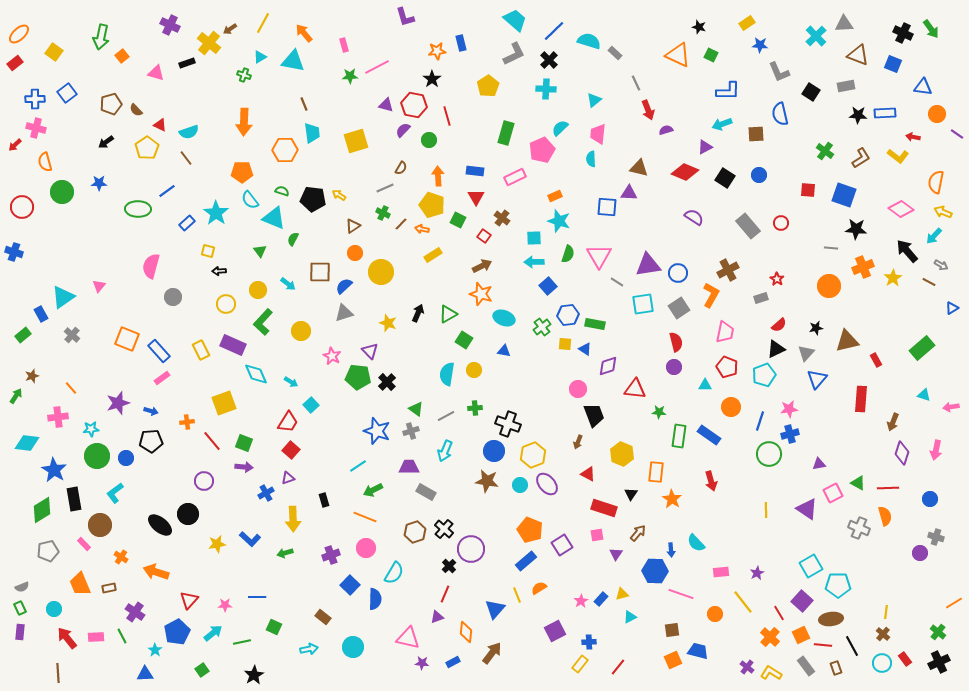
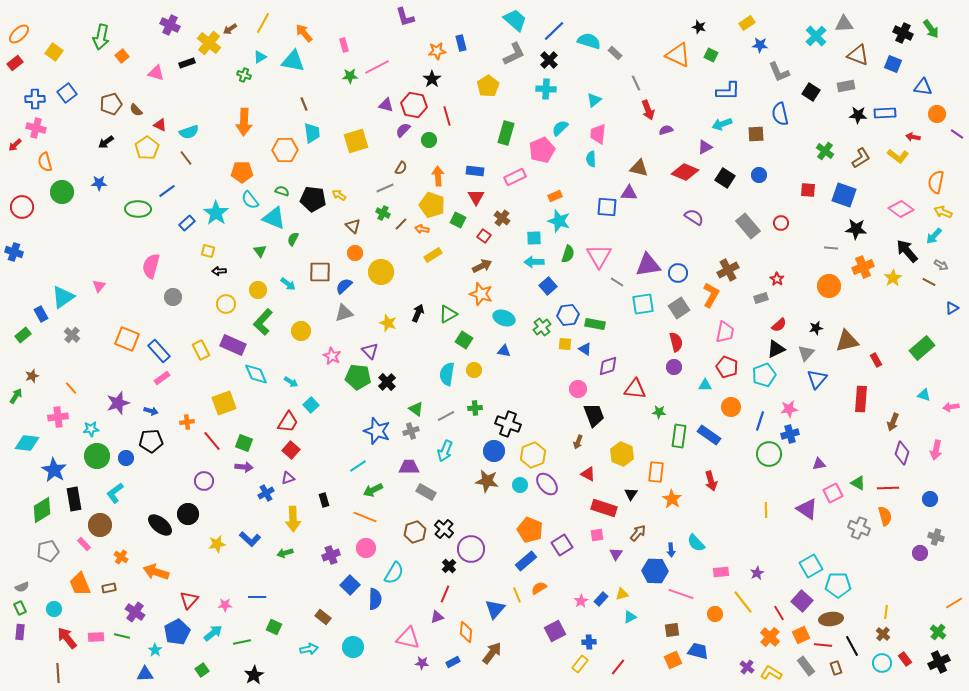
brown triangle at (353, 226): rotated 42 degrees counterclockwise
green line at (122, 636): rotated 49 degrees counterclockwise
